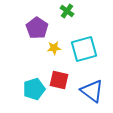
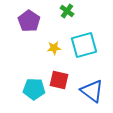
purple pentagon: moved 8 px left, 7 px up
cyan square: moved 4 px up
cyan pentagon: rotated 20 degrees clockwise
